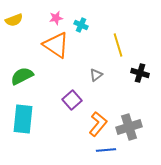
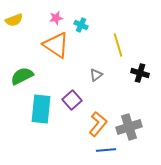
cyan rectangle: moved 18 px right, 10 px up
